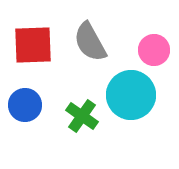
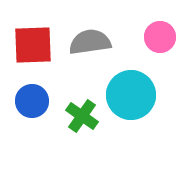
gray semicircle: rotated 111 degrees clockwise
pink circle: moved 6 px right, 13 px up
blue circle: moved 7 px right, 4 px up
